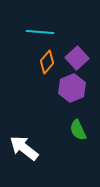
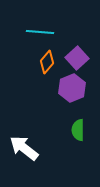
green semicircle: rotated 25 degrees clockwise
